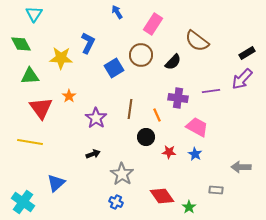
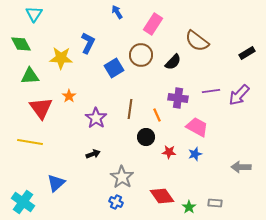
purple arrow: moved 3 px left, 16 px down
blue star: rotated 24 degrees clockwise
gray star: moved 3 px down
gray rectangle: moved 1 px left, 13 px down
